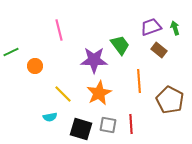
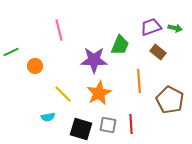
green arrow: rotated 120 degrees clockwise
green trapezoid: rotated 60 degrees clockwise
brown rectangle: moved 1 px left, 2 px down
cyan semicircle: moved 2 px left
